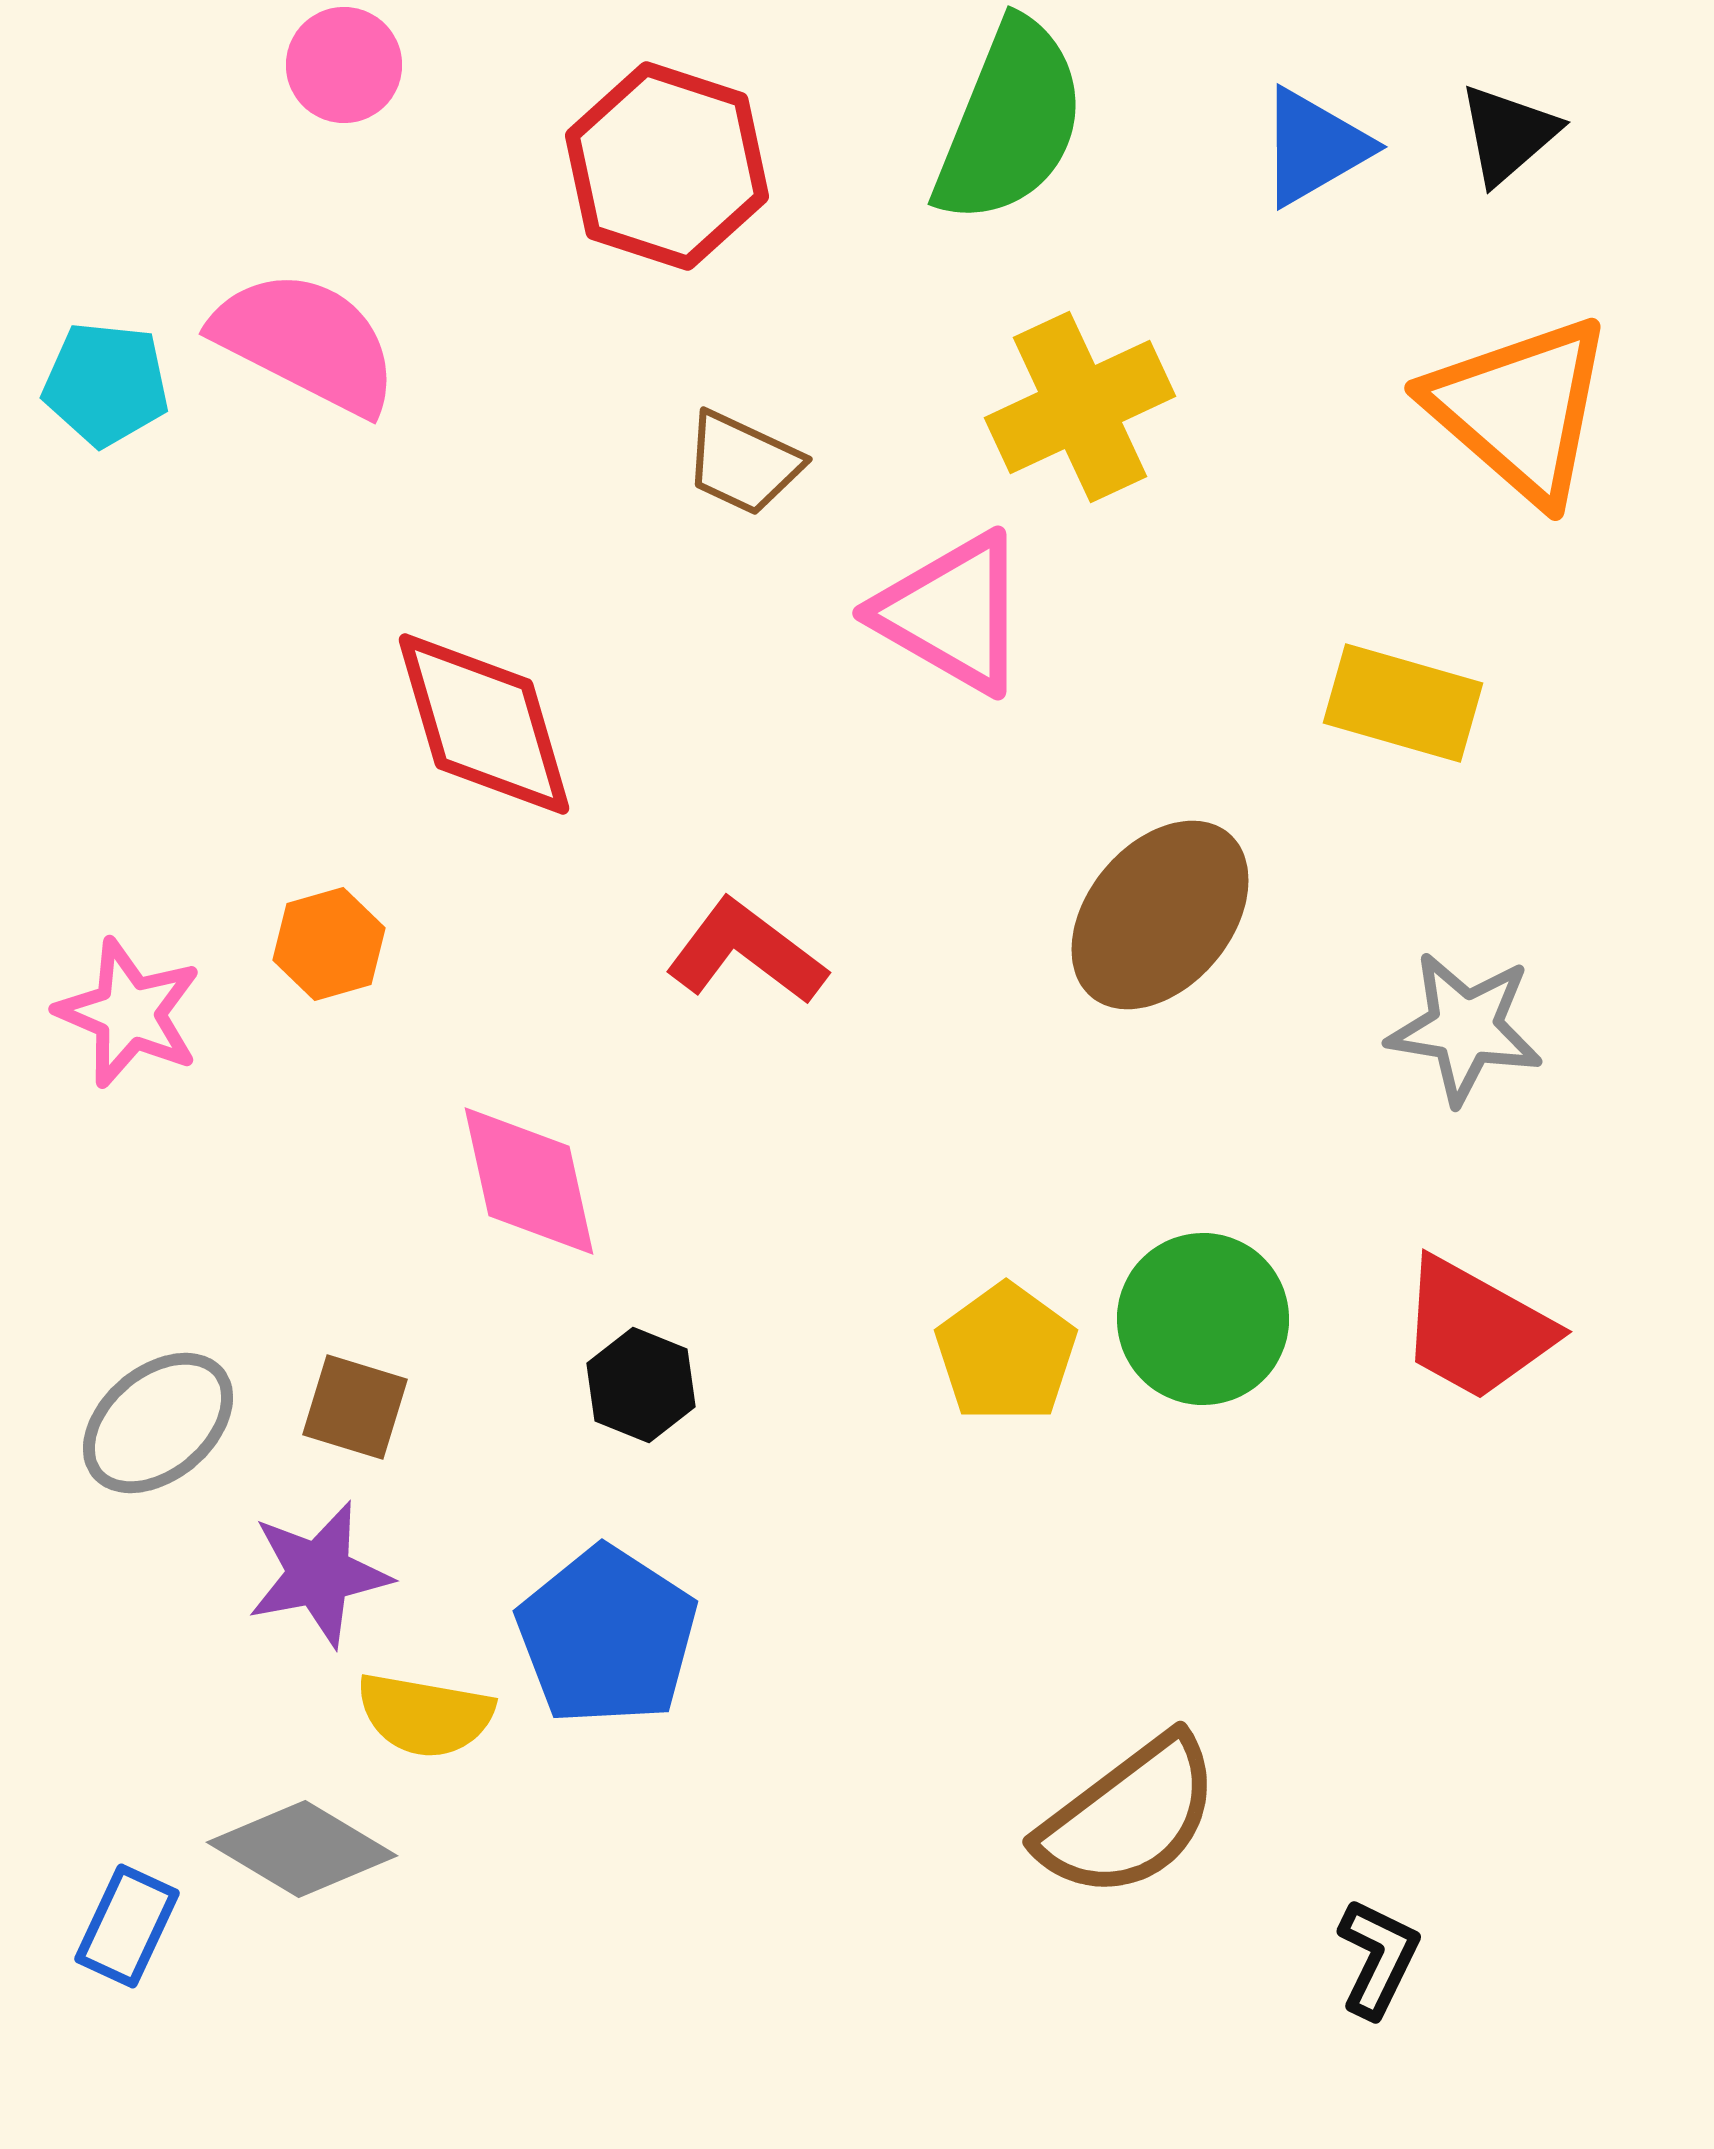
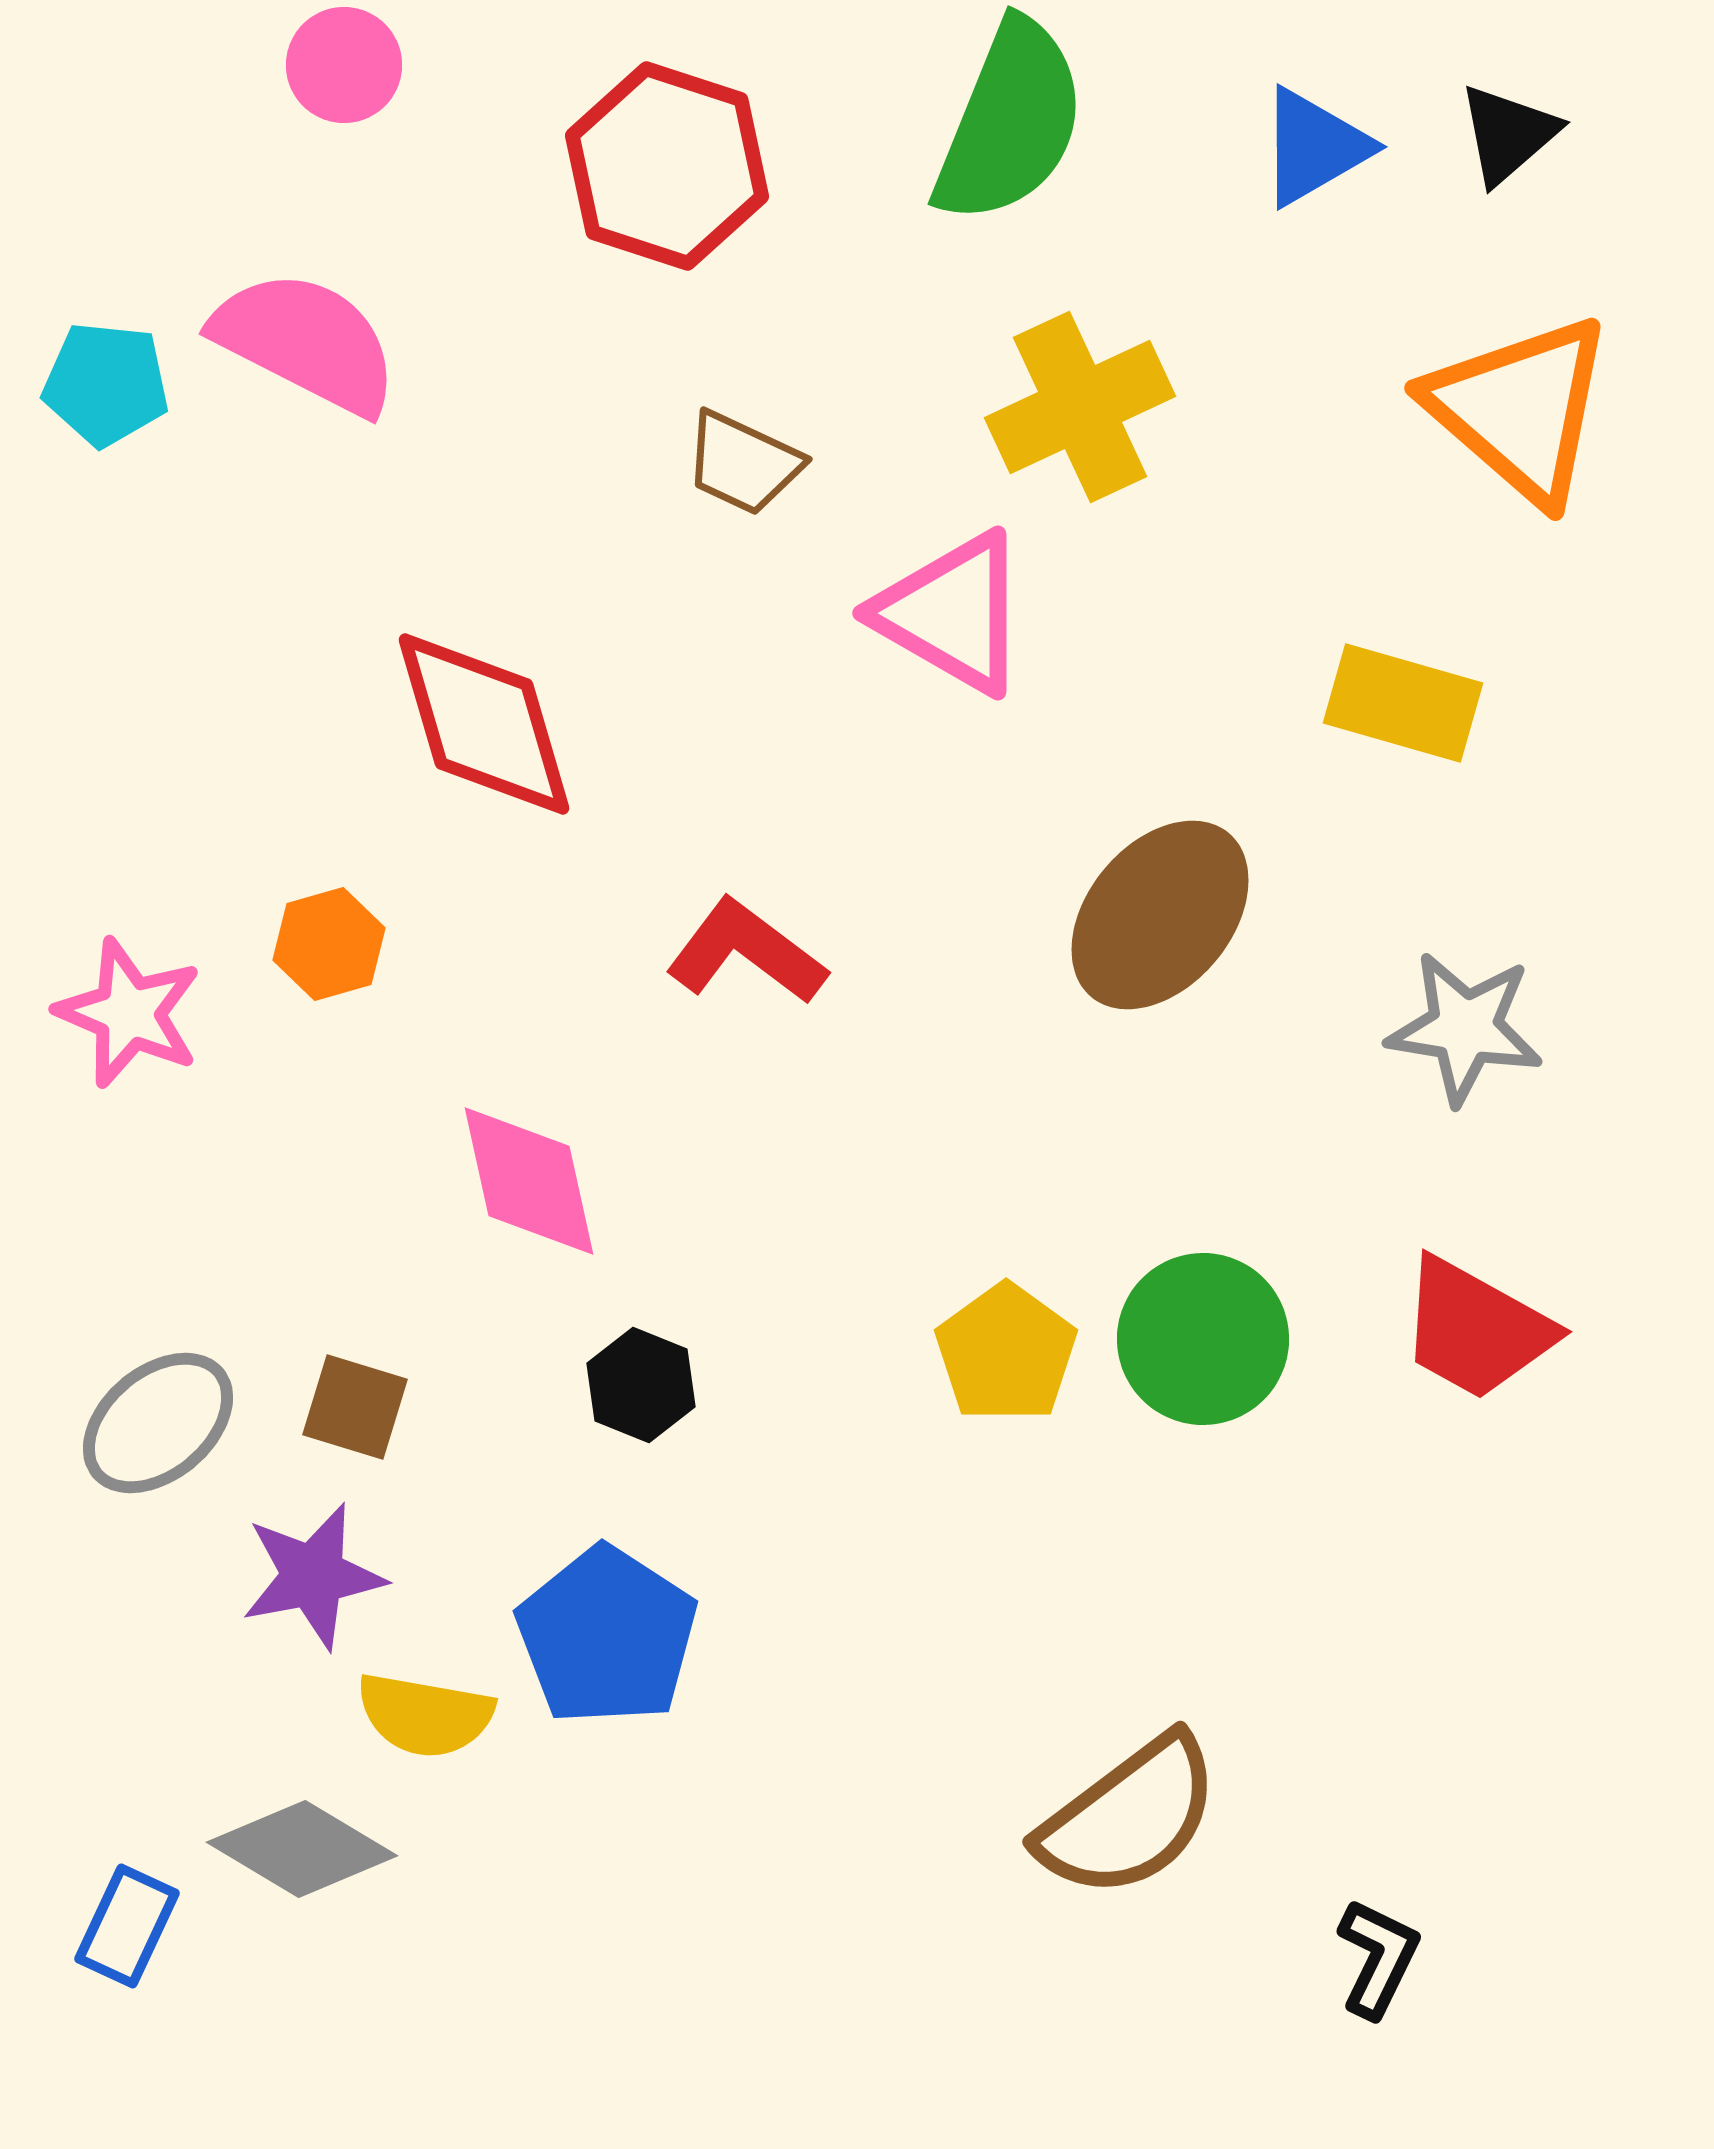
green circle: moved 20 px down
purple star: moved 6 px left, 2 px down
